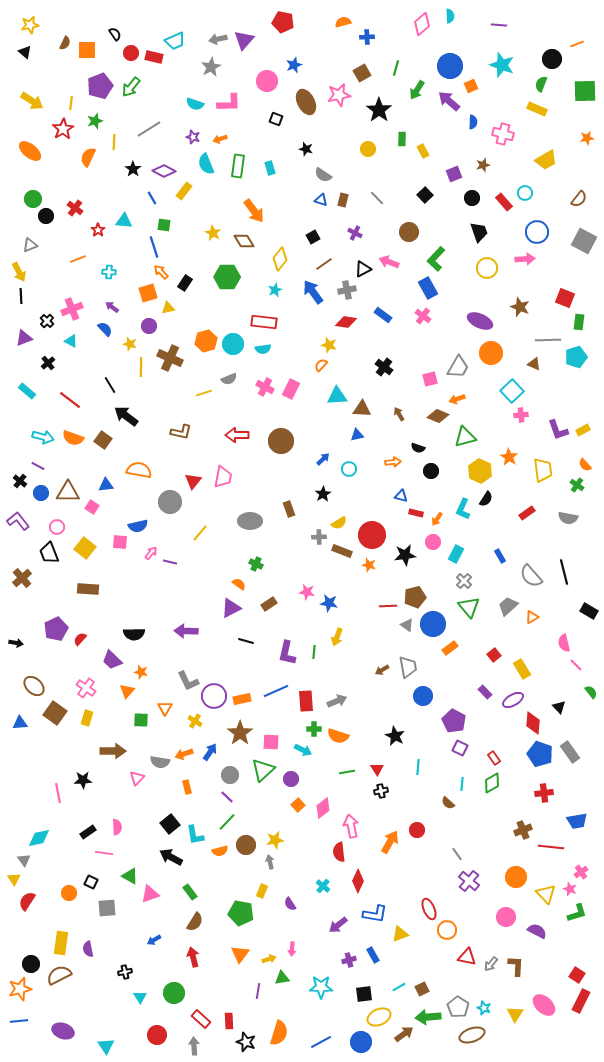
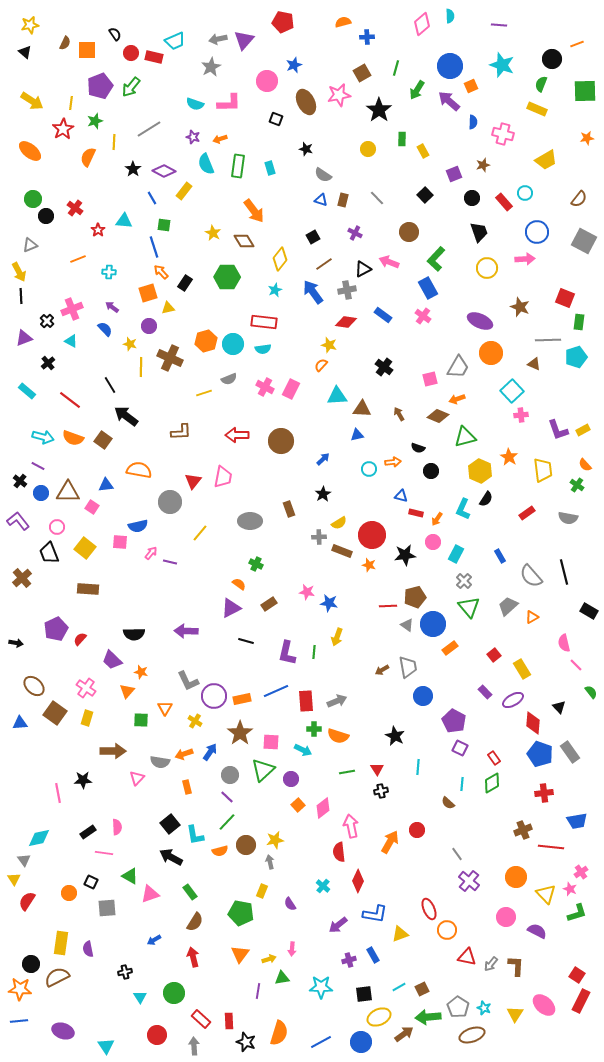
brown L-shape at (181, 432): rotated 15 degrees counterclockwise
cyan circle at (349, 469): moved 20 px right
brown semicircle at (59, 975): moved 2 px left, 2 px down
orange star at (20, 989): rotated 20 degrees clockwise
